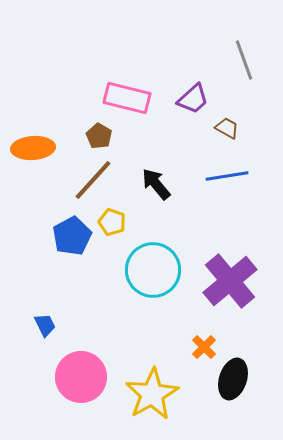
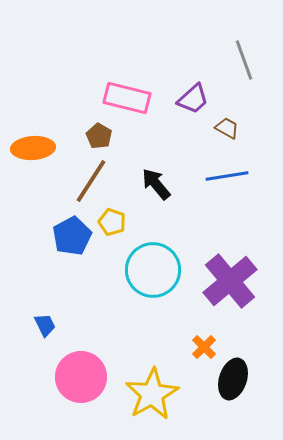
brown line: moved 2 px left, 1 px down; rotated 9 degrees counterclockwise
